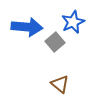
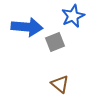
blue star: moved 6 px up
gray square: rotated 18 degrees clockwise
